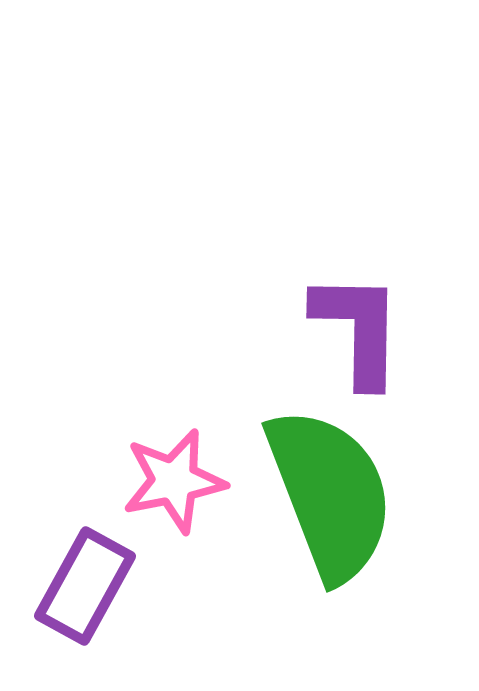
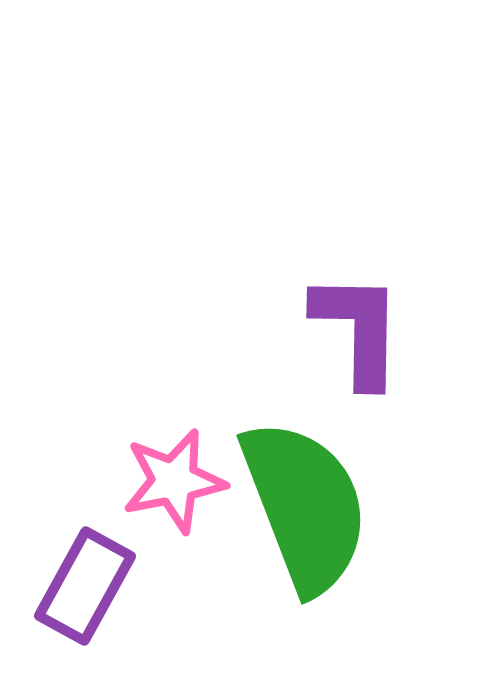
green semicircle: moved 25 px left, 12 px down
